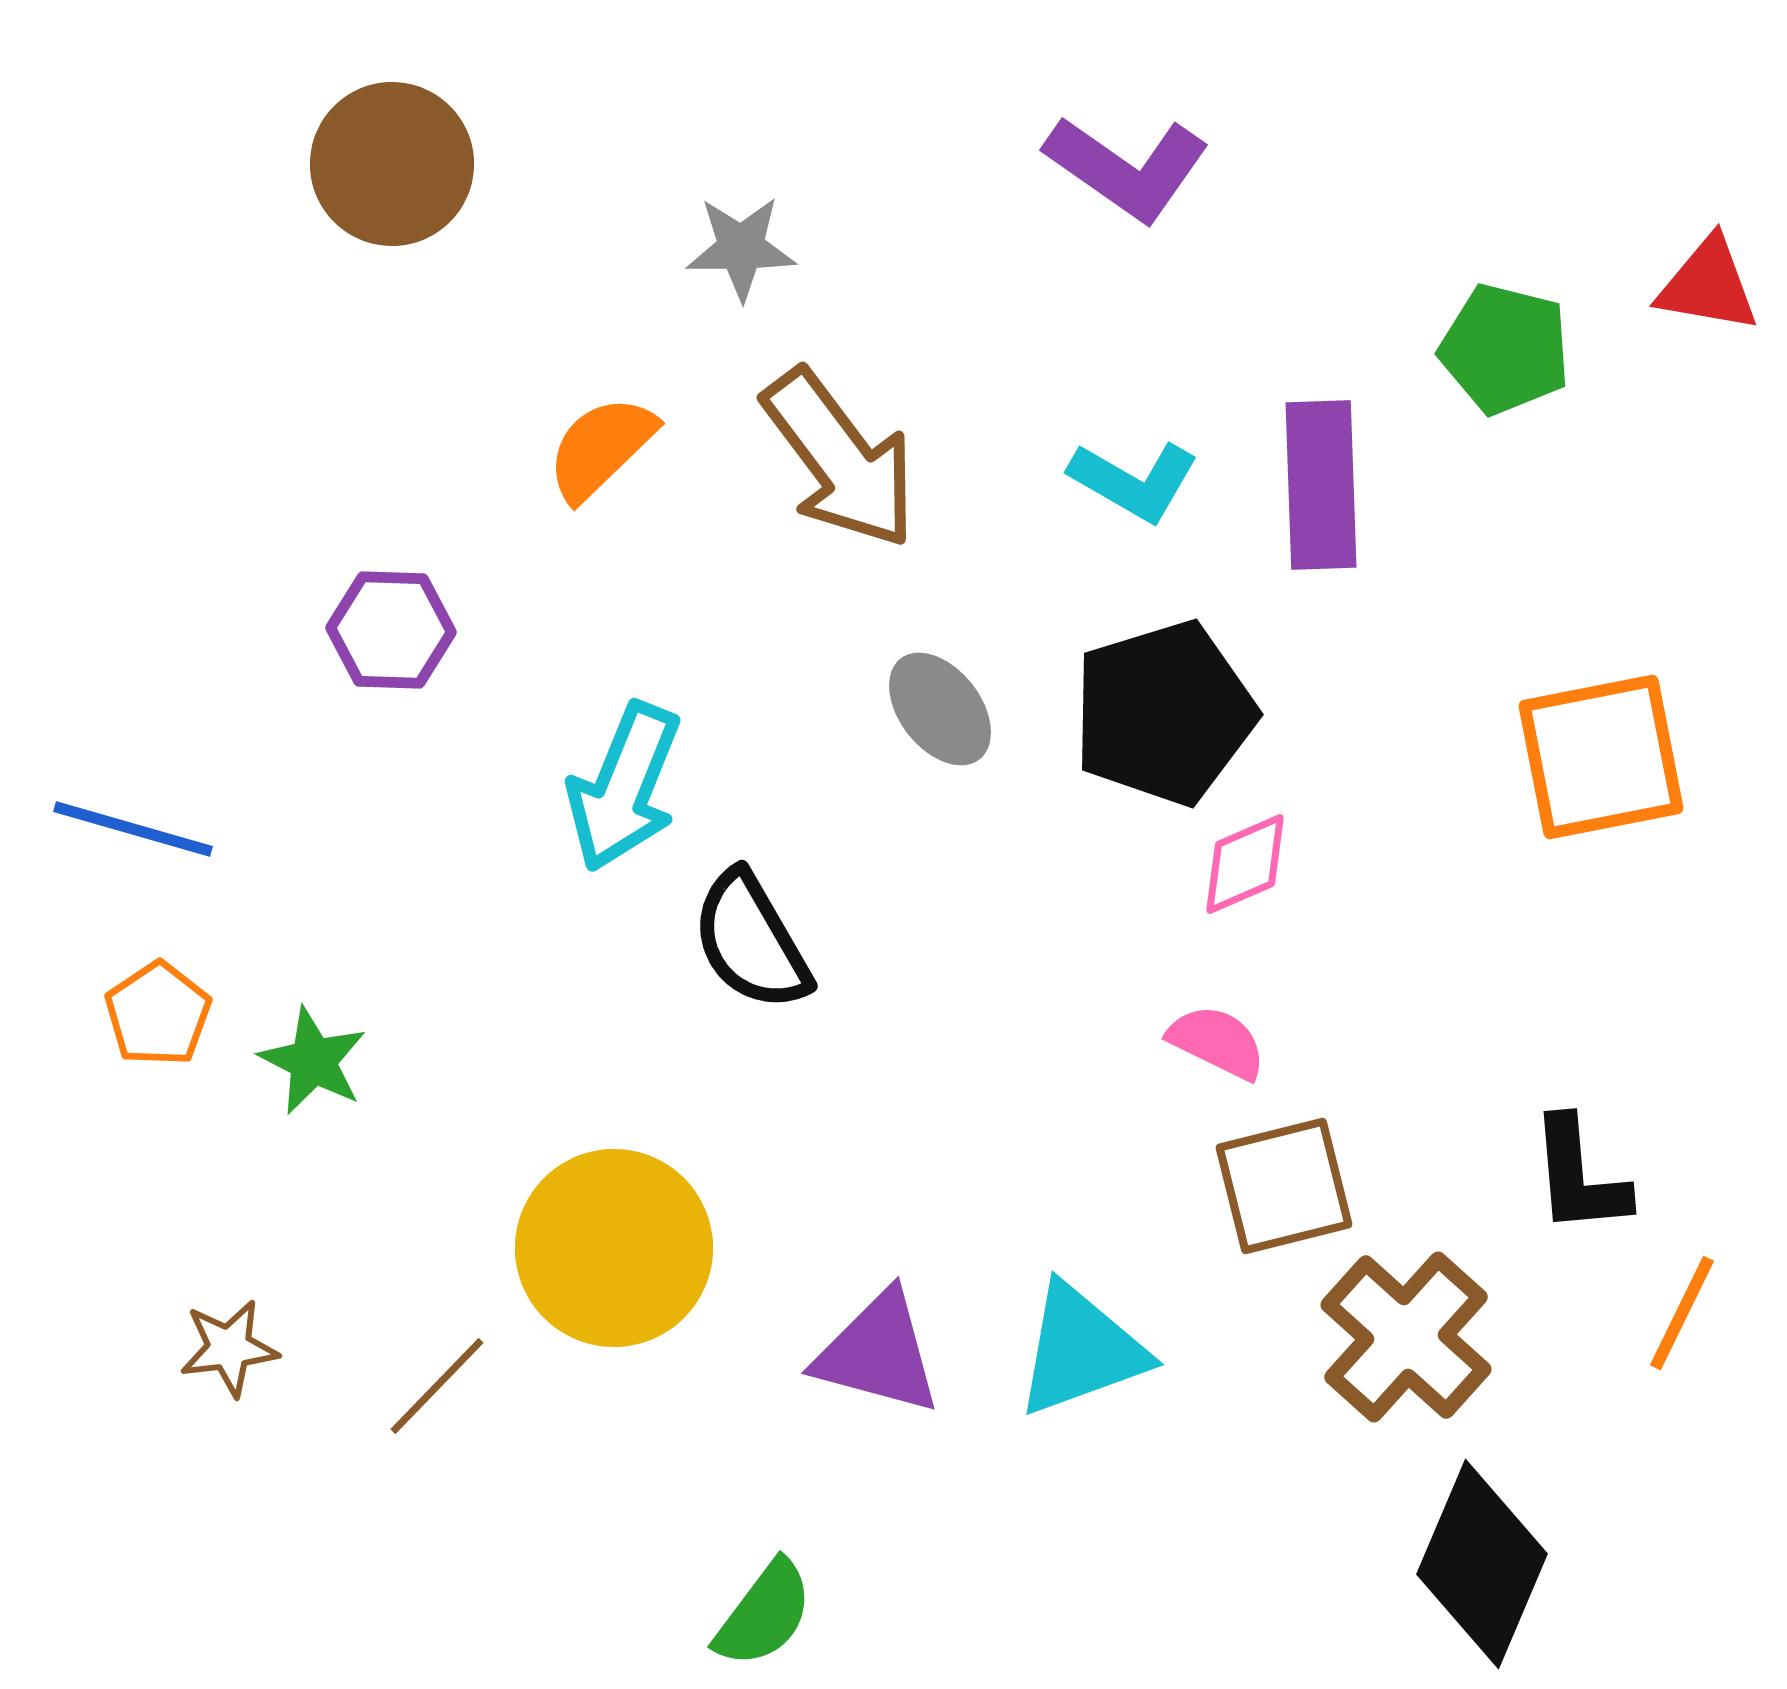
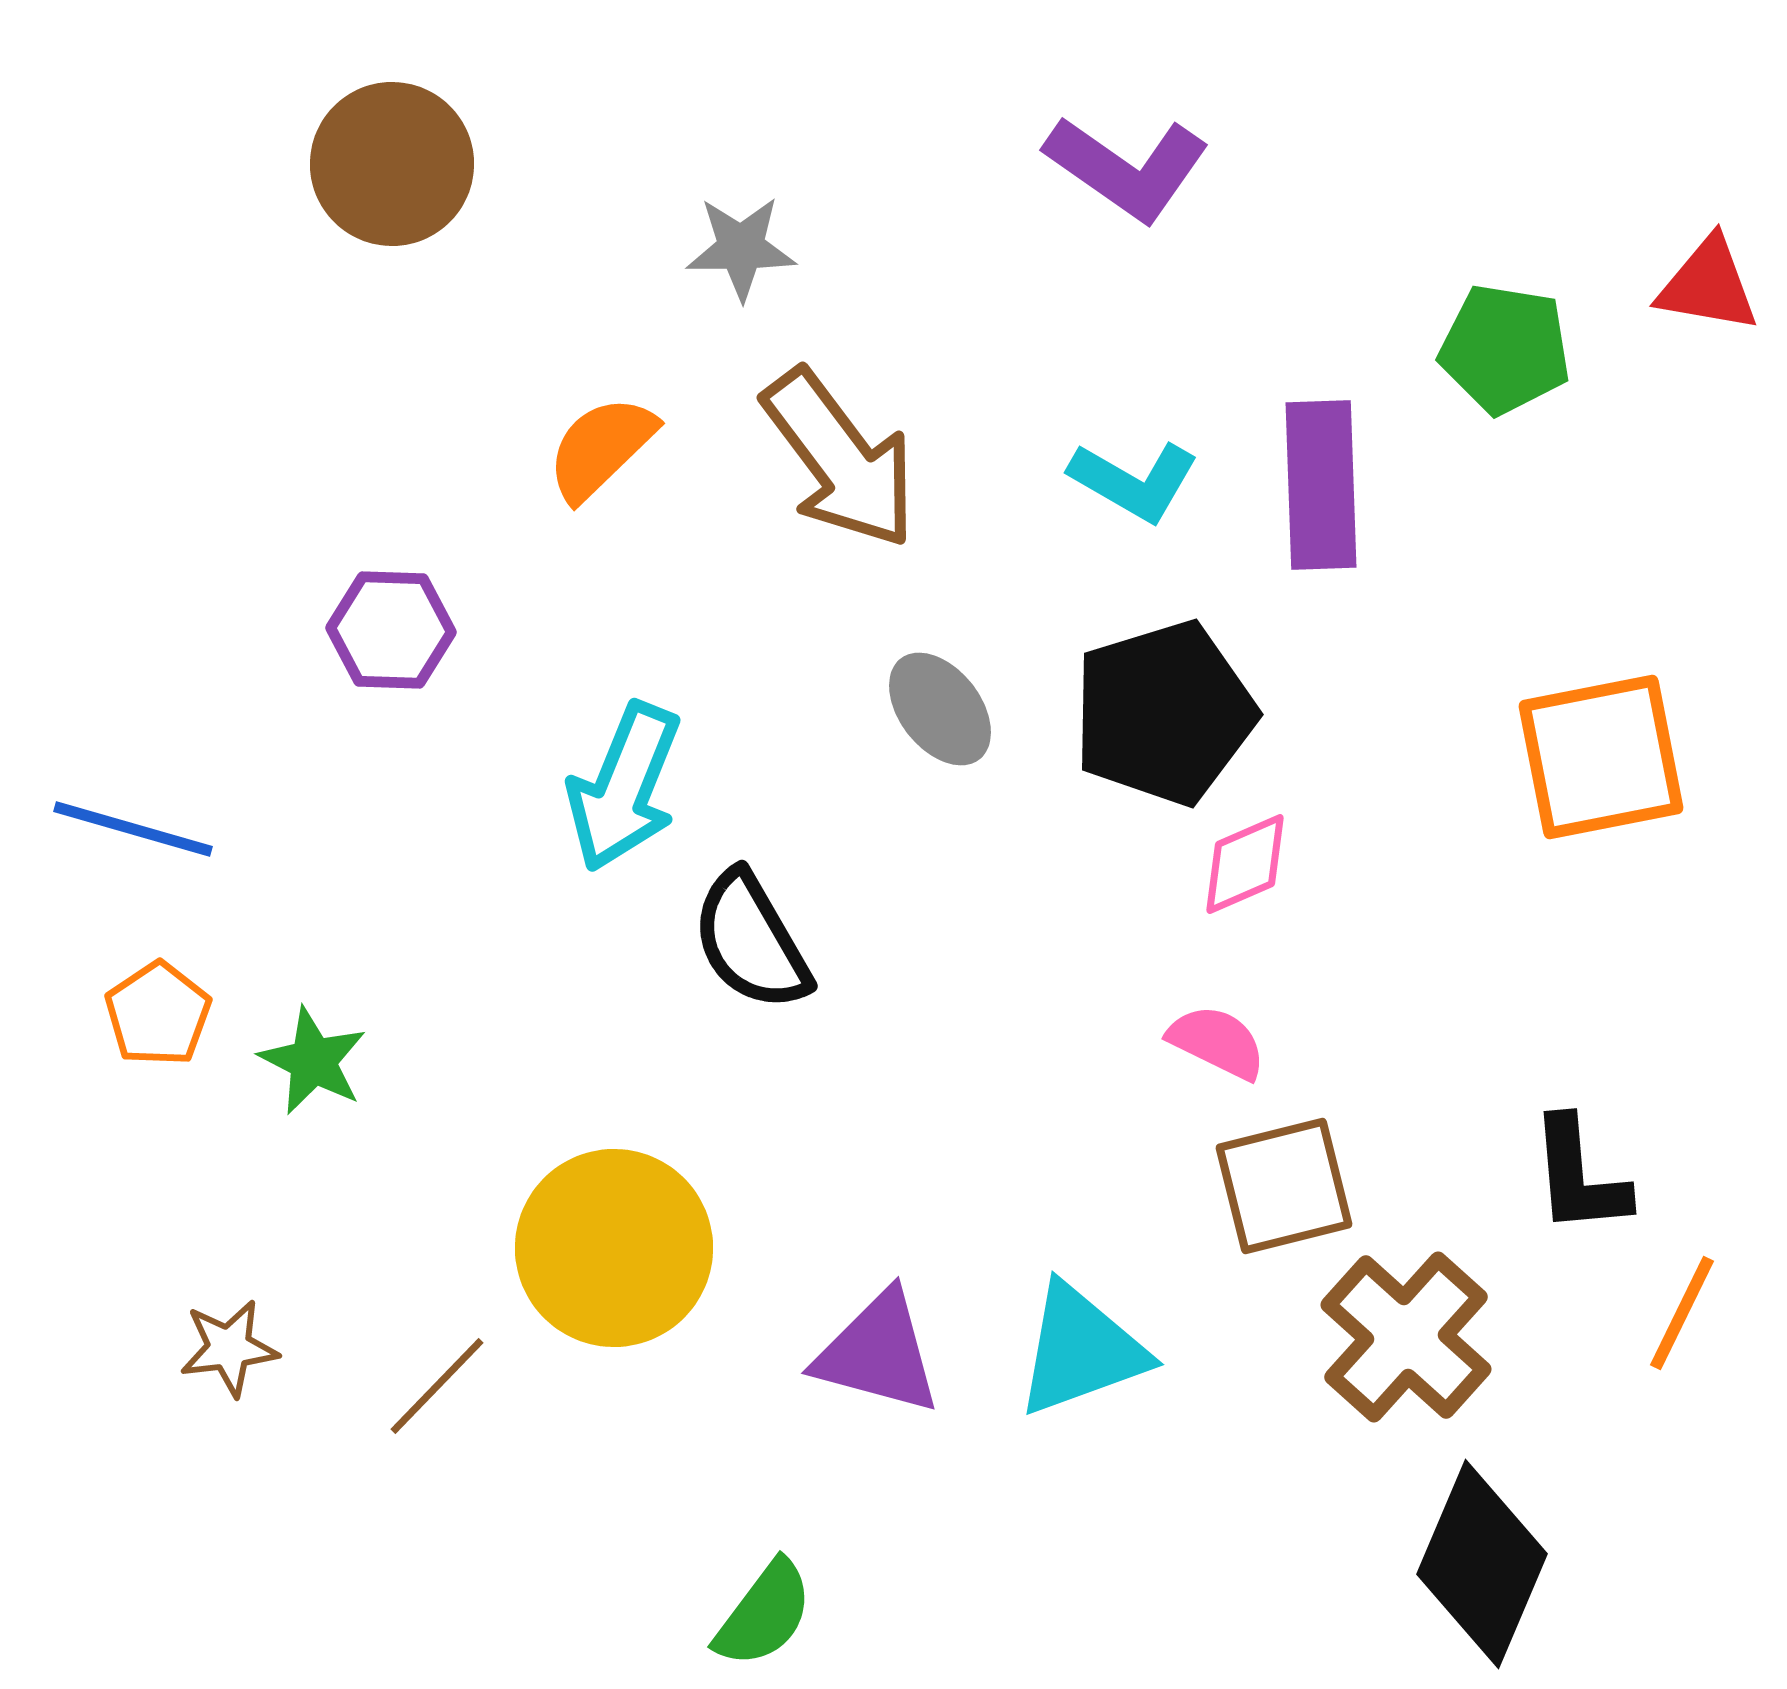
green pentagon: rotated 5 degrees counterclockwise
